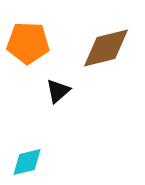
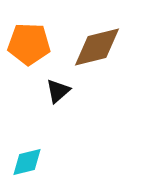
orange pentagon: moved 1 px right, 1 px down
brown diamond: moved 9 px left, 1 px up
